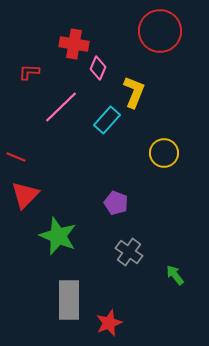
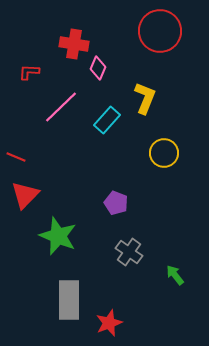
yellow L-shape: moved 11 px right, 6 px down
